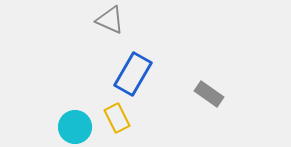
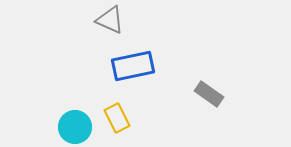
blue rectangle: moved 8 px up; rotated 48 degrees clockwise
